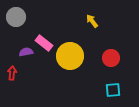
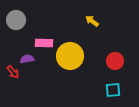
gray circle: moved 3 px down
yellow arrow: rotated 16 degrees counterclockwise
pink rectangle: rotated 36 degrees counterclockwise
purple semicircle: moved 1 px right, 7 px down
red circle: moved 4 px right, 3 px down
red arrow: moved 1 px right, 1 px up; rotated 136 degrees clockwise
